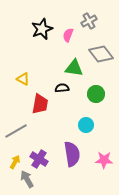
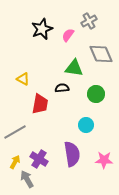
pink semicircle: rotated 16 degrees clockwise
gray diamond: rotated 15 degrees clockwise
gray line: moved 1 px left, 1 px down
